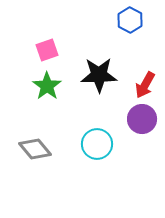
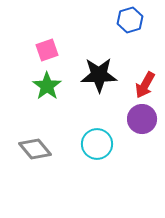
blue hexagon: rotated 15 degrees clockwise
